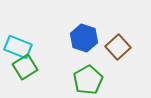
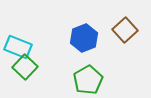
blue hexagon: rotated 20 degrees clockwise
brown square: moved 7 px right, 17 px up
green square: rotated 15 degrees counterclockwise
